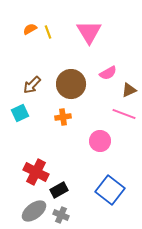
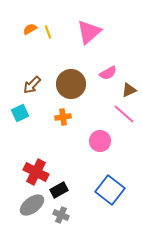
pink triangle: rotated 20 degrees clockwise
pink line: rotated 20 degrees clockwise
gray ellipse: moved 2 px left, 6 px up
